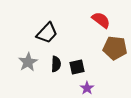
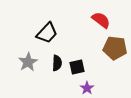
black semicircle: moved 1 px right, 1 px up
